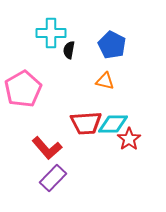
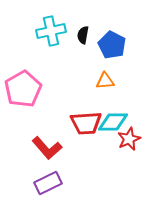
cyan cross: moved 2 px up; rotated 12 degrees counterclockwise
black semicircle: moved 14 px right, 15 px up
orange triangle: rotated 18 degrees counterclockwise
cyan diamond: moved 2 px up
red star: rotated 10 degrees clockwise
purple rectangle: moved 5 px left, 5 px down; rotated 20 degrees clockwise
